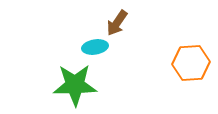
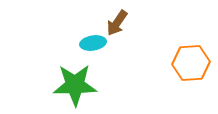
cyan ellipse: moved 2 px left, 4 px up
